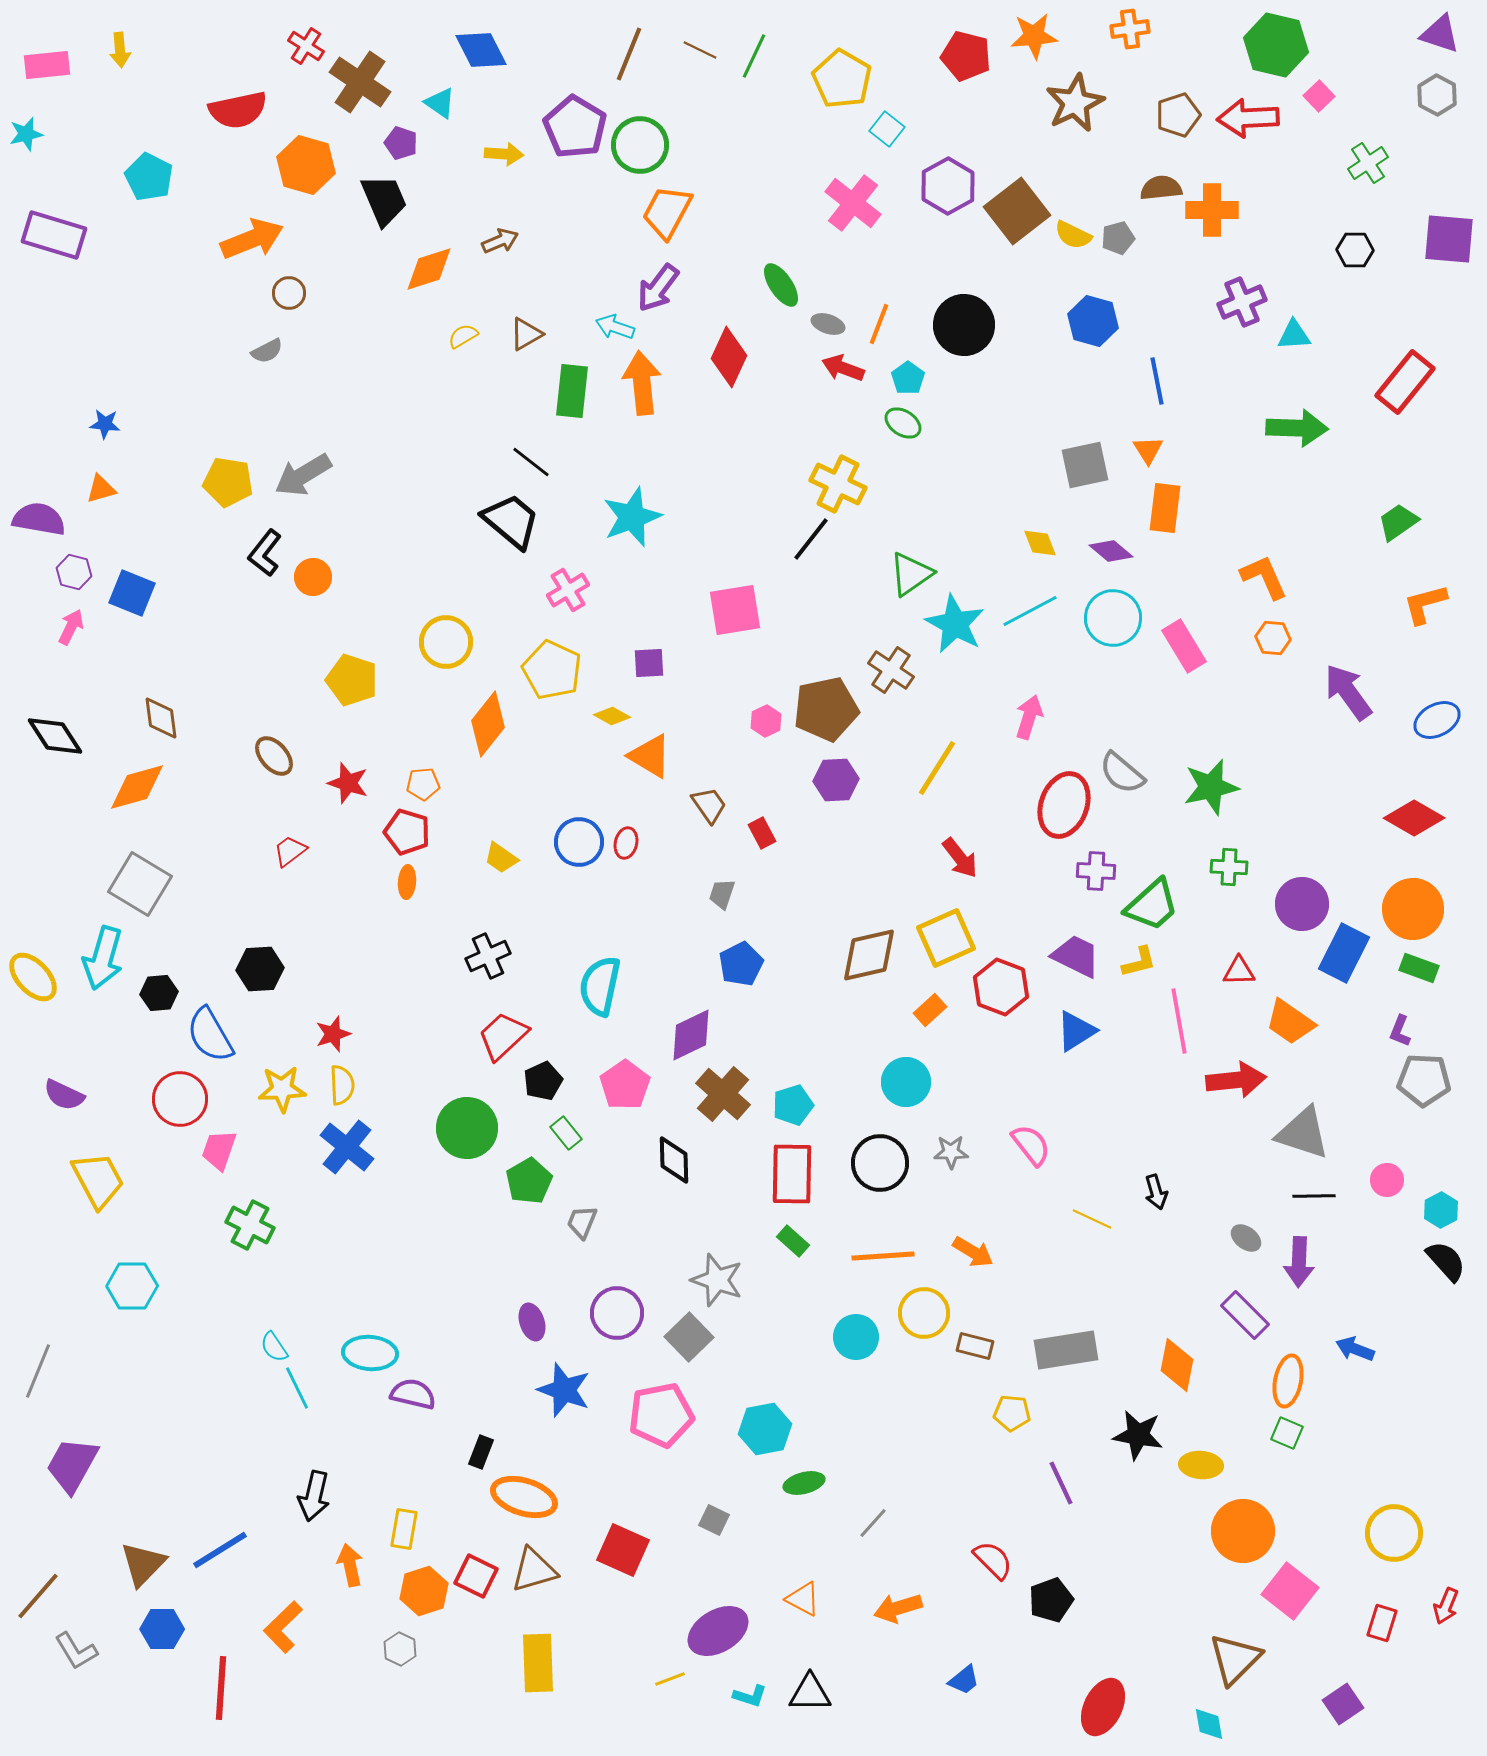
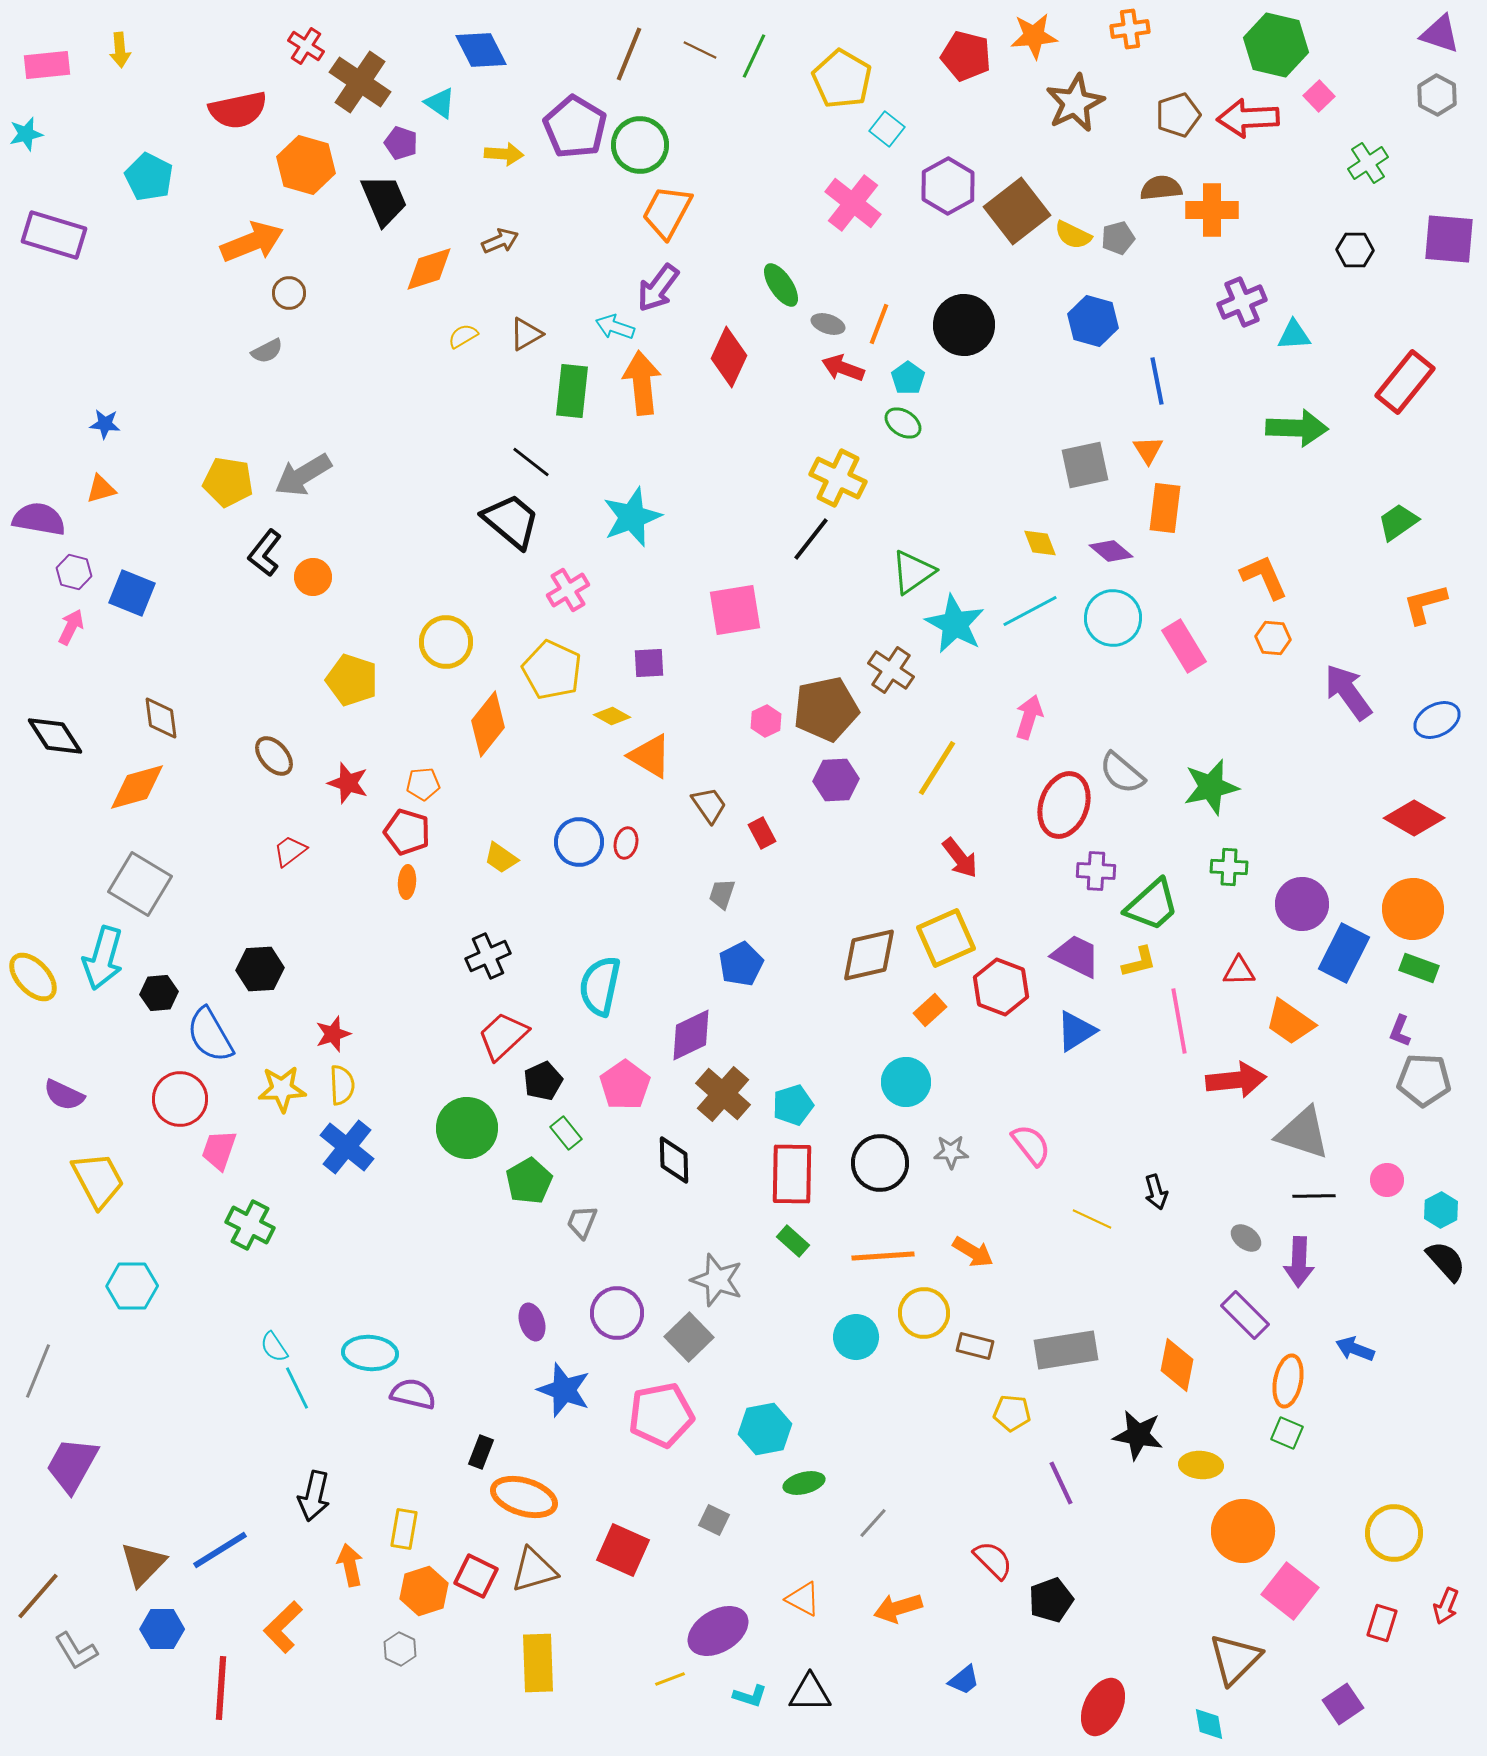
orange arrow at (252, 239): moved 3 px down
yellow cross at (838, 484): moved 6 px up
green triangle at (911, 574): moved 2 px right, 2 px up
